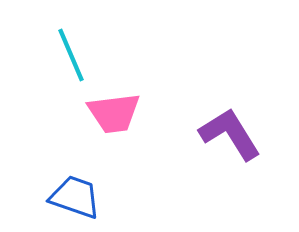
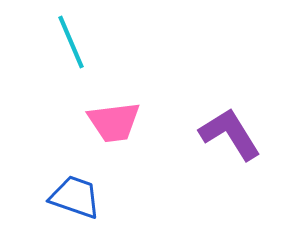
cyan line: moved 13 px up
pink trapezoid: moved 9 px down
